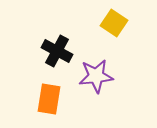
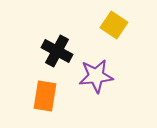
yellow square: moved 2 px down
orange rectangle: moved 4 px left, 3 px up
